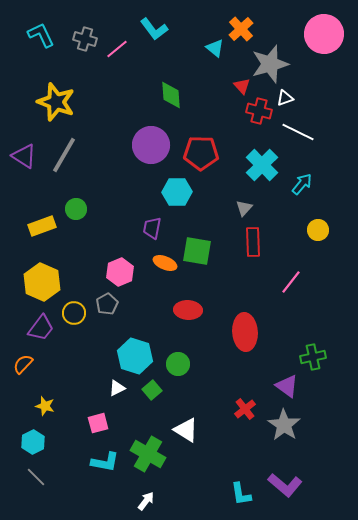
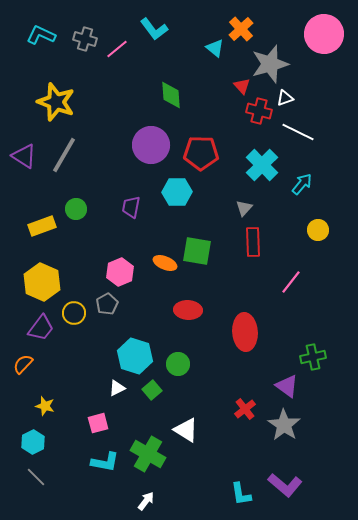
cyan L-shape at (41, 35): rotated 40 degrees counterclockwise
purple trapezoid at (152, 228): moved 21 px left, 21 px up
